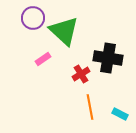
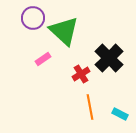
black cross: moved 1 px right; rotated 36 degrees clockwise
